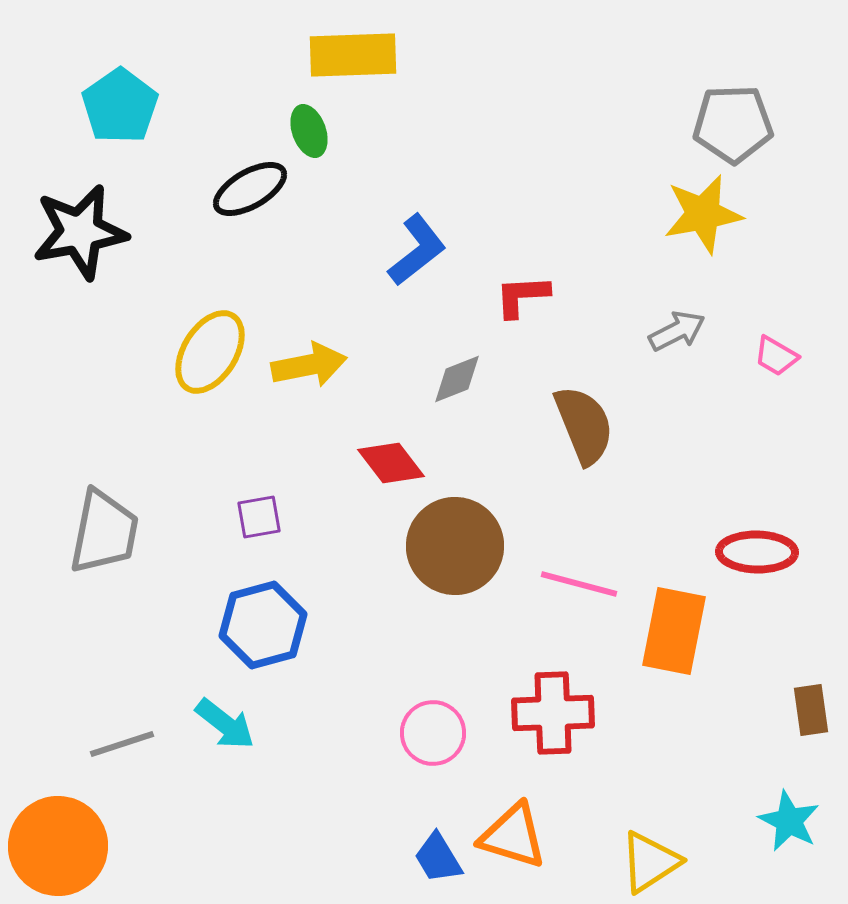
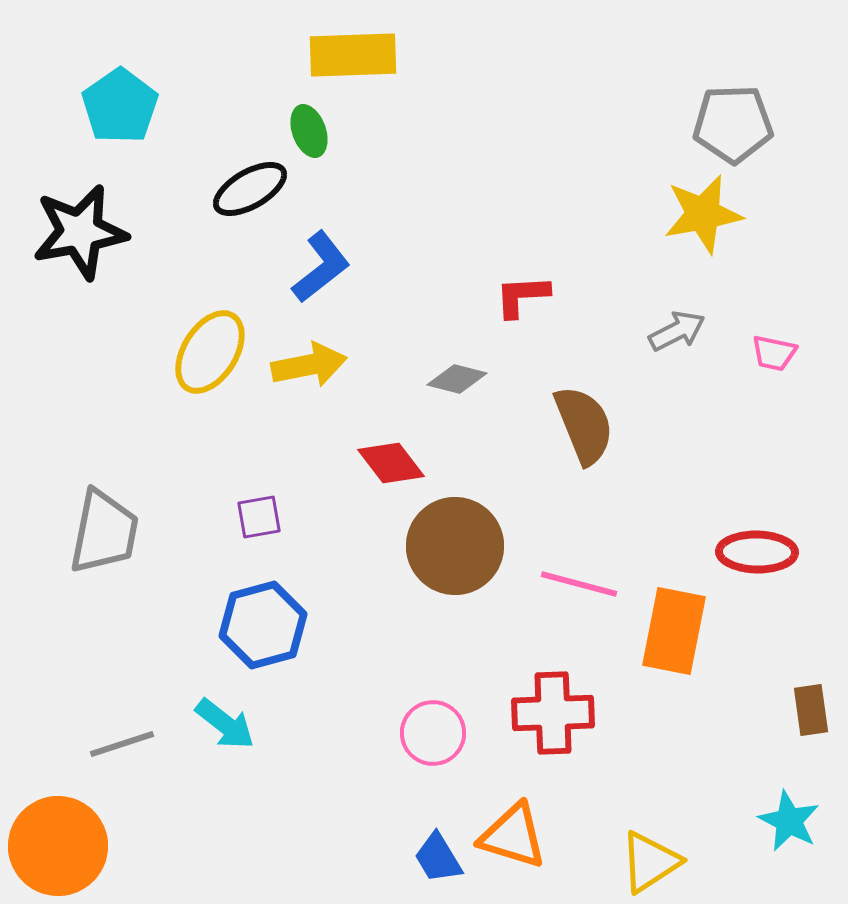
blue L-shape: moved 96 px left, 17 px down
pink trapezoid: moved 2 px left, 3 px up; rotated 18 degrees counterclockwise
gray diamond: rotated 36 degrees clockwise
